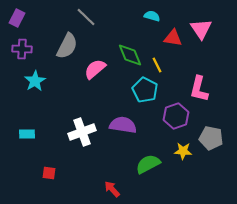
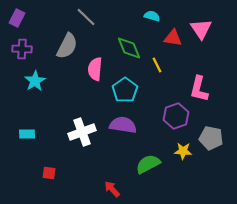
green diamond: moved 1 px left, 7 px up
pink semicircle: rotated 45 degrees counterclockwise
cyan pentagon: moved 20 px left; rotated 10 degrees clockwise
